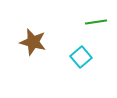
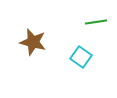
cyan square: rotated 15 degrees counterclockwise
